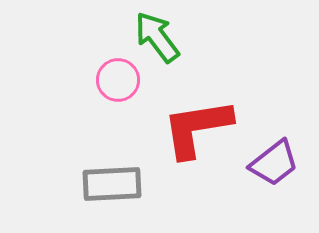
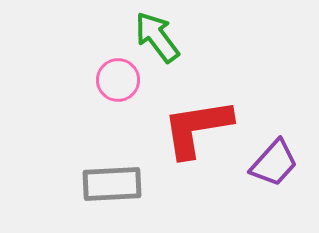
purple trapezoid: rotated 10 degrees counterclockwise
